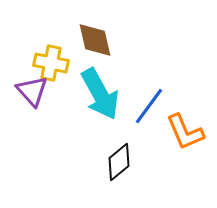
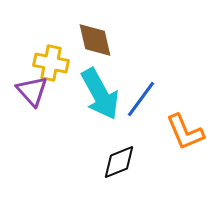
blue line: moved 8 px left, 7 px up
black diamond: rotated 18 degrees clockwise
